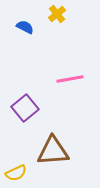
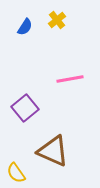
yellow cross: moved 6 px down
blue semicircle: rotated 96 degrees clockwise
brown triangle: rotated 28 degrees clockwise
yellow semicircle: rotated 80 degrees clockwise
